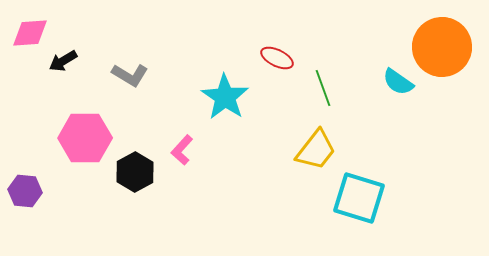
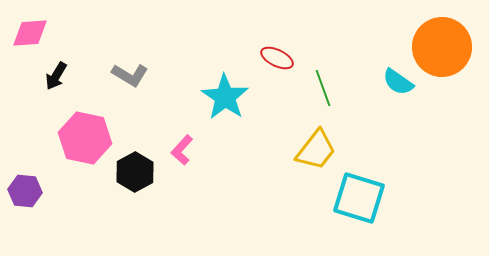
black arrow: moved 7 px left, 15 px down; rotated 28 degrees counterclockwise
pink hexagon: rotated 12 degrees clockwise
